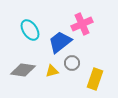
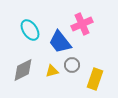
blue trapezoid: rotated 90 degrees counterclockwise
gray circle: moved 2 px down
gray diamond: rotated 35 degrees counterclockwise
